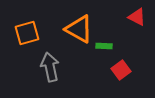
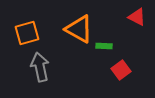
gray arrow: moved 10 px left
